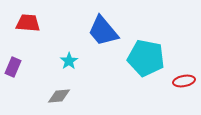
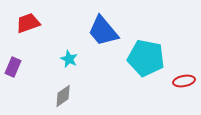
red trapezoid: rotated 25 degrees counterclockwise
cyan star: moved 2 px up; rotated 12 degrees counterclockwise
gray diamond: moved 4 px right; rotated 30 degrees counterclockwise
